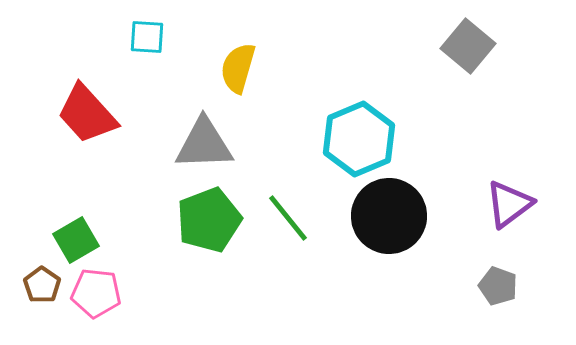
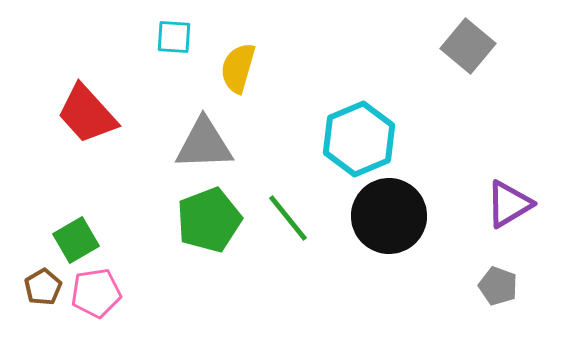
cyan square: moved 27 px right
purple triangle: rotated 6 degrees clockwise
brown pentagon: moved 1 px right, 2 px down; rotated 6 degrees clockwise
pink pentagon: rotated 15 degrees counterclockwise
